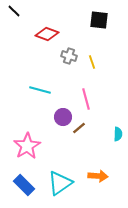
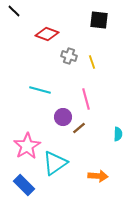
cyan triangle: moved 5 px left, 20 px up
